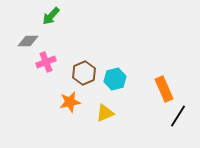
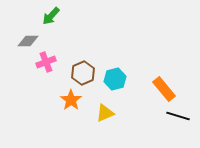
brown hexagon: moved 1 px left
orange rectangle: rotated 15 degrees counterclockwise
orange star: moved 1 px right, 2 px up; rotated 25 degrees counterclockwise
black line: rotated 75 degrees clockwise
